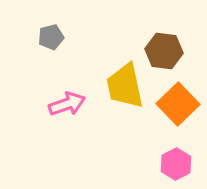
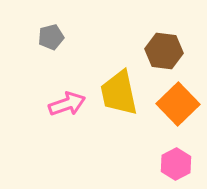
yellow trapezoid: moved 6 px left, 7 px down
